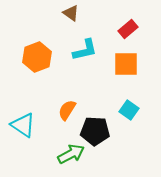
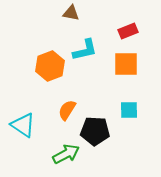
brown triangle: rotated 24 degrees counterclockwise
red rectangle: moved 2 px down; rotated 18 degrees clockwise
orange hexagon: moved 13 px right, 9 px down
cyan square: rotated 36 degrees counterclockwise
green arrow: moved 5 px left
